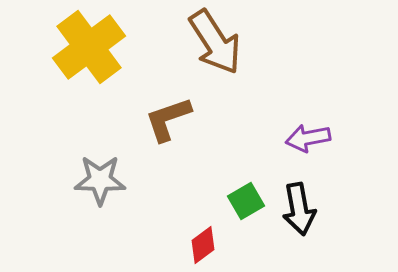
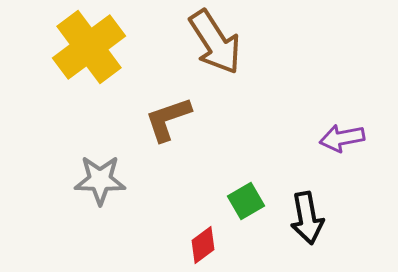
purple arrow: moved 34 px right
black arrow: moved 8 px right, 9 px down
